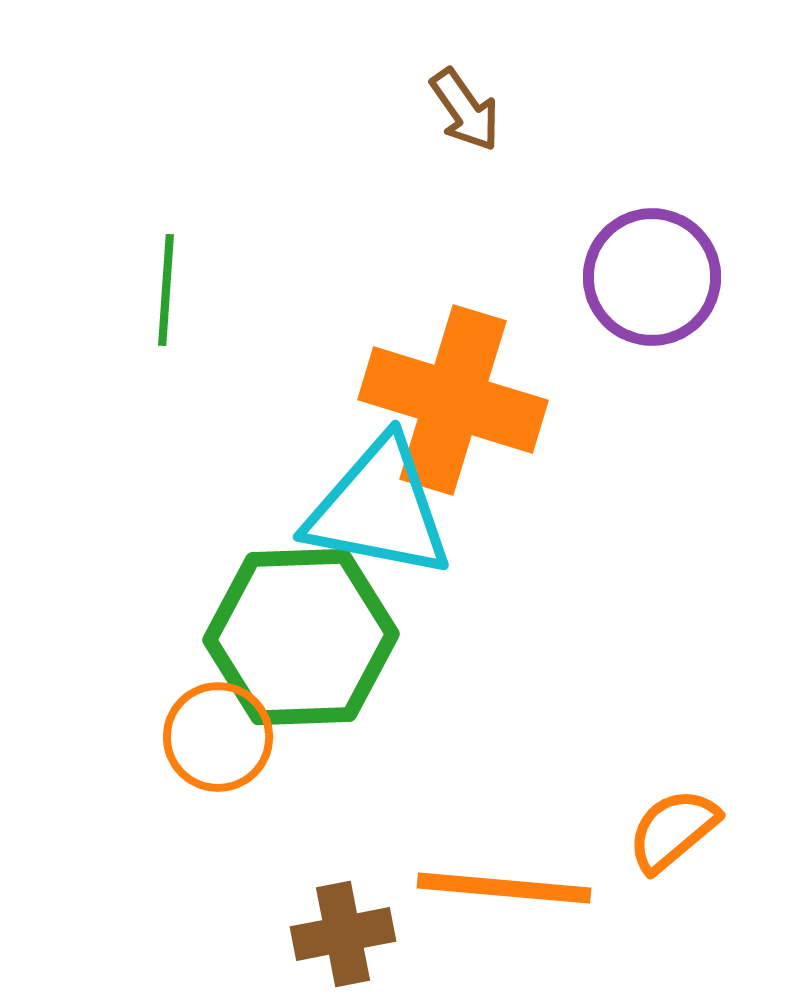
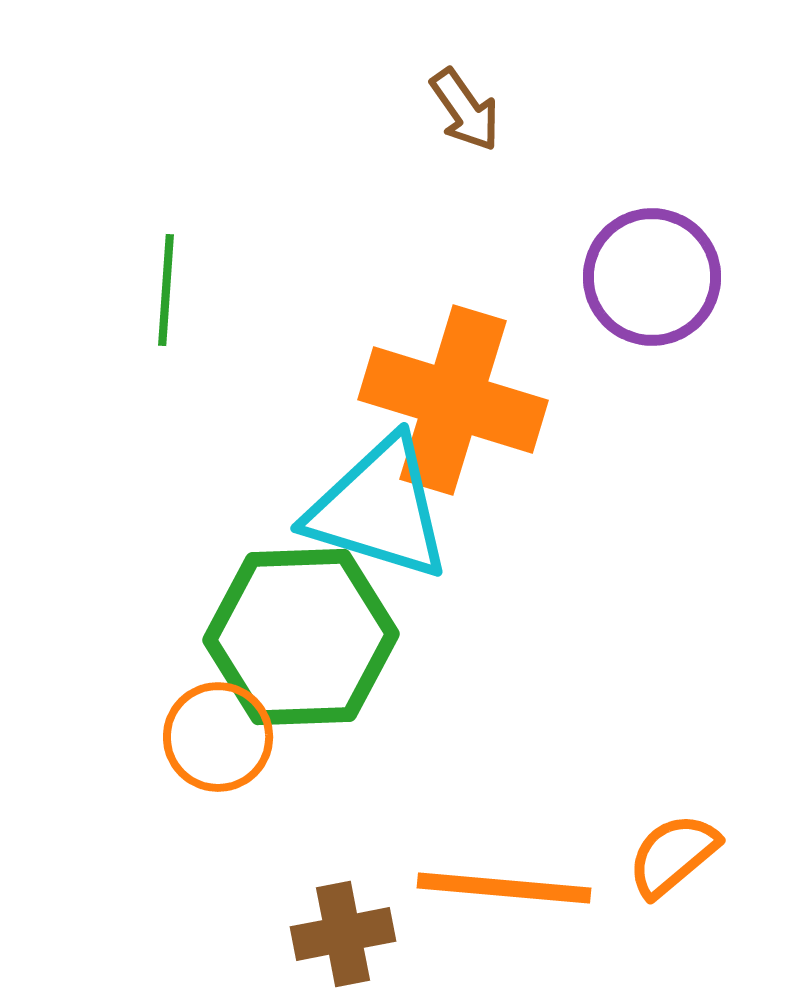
cyan triangle: rotated 6 degrees clockwise
orange semicircle: moved 25 px down
